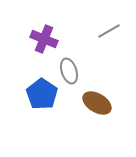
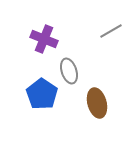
gray line: moved 2 px right
brown ellipse: rotated 44 degrees clockwise
